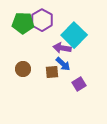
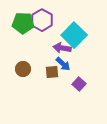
purple square: rotated 16 degrees counterclockwise
